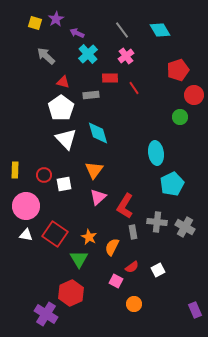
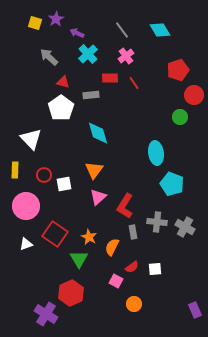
gray arrow at (46, 56): moved 3 px right, 1 px down
red line at (134, 88): moved 5 px up
white triangle at (66, 139): moved 35 px left
cyan pentagon at (172, 184): rotated 25 degrees counterclockwise
white triangle at (26, 235): moved 9 px down; rotated 32 degrees counterclockwise
white square at (158, 270): moved 3 px left, 1 px up; rotated 24 degrees clockwise
